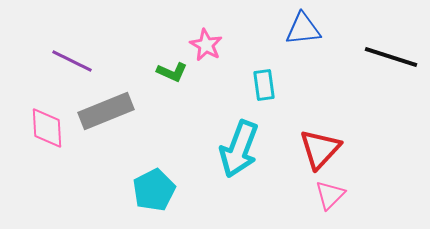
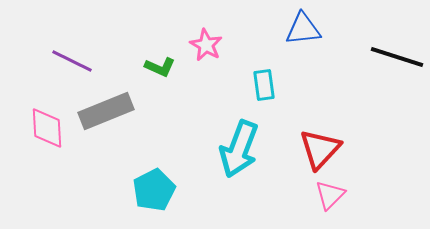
black line: moved 6 px right
green L-shape: moved 12 px left, 5 px up
